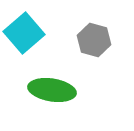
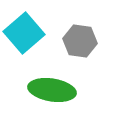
gray hexagon: moved 14 px left, 1 px down; rotated 8 degrees counterclockwise
